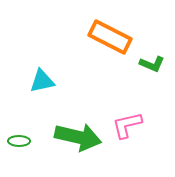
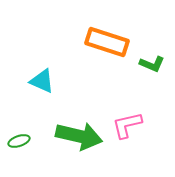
orange rectangle: moved 3 px left, 5 px down; rotated 9 degrees counterclockwise
cyan triangle: rotated 36 degrees clockwise
green arrow: moved 1 px right, 1 px up
green ellipse: rotated 20 degrees counterclockwise
